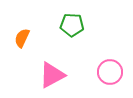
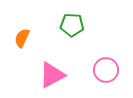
pink circle: moved 4 px left, 2 px up
